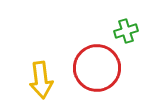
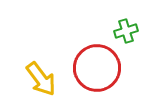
yellow arrow: moved 1 px up; rotated 30 degrees counterclockwise
